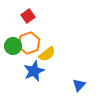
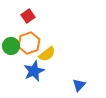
green circle: moved 2 px left
